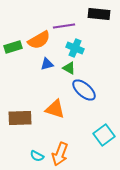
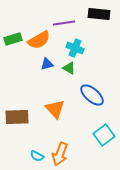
purple line: moved 3 px up
green rectangle: moved 8 px up
blue ellipse: moved 8 px right, 5 px down
orange triangle: rotated 30 degrees clockwise
brown rectangle: moved 3 px left, 1 px up
